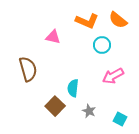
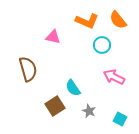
orange semicircle: rotated 12 degrees clockwise
pink arrow: moved 1 px right, 1 px down; rotated 55 degrees clockwise
cyan semicircle: rotated 42 degrees counterclockwise
brown square: rotated 12 degrees clockwise
